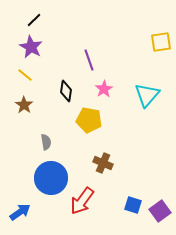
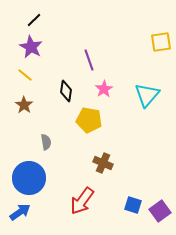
blue circle: moved 22 px left
